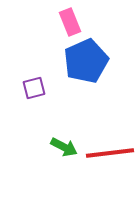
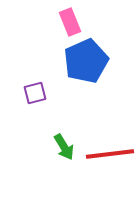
purple square: moved 1 px right, 5 px down
green arrow: rotated 32 degrees clockwise
red line: moved 1 px down
